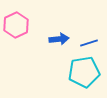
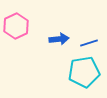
pink hexagon: moved 1 px down
